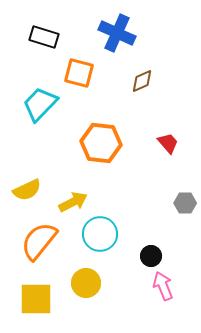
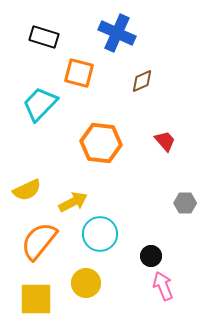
red trapezoid: moved 3 px left, 2 px up
